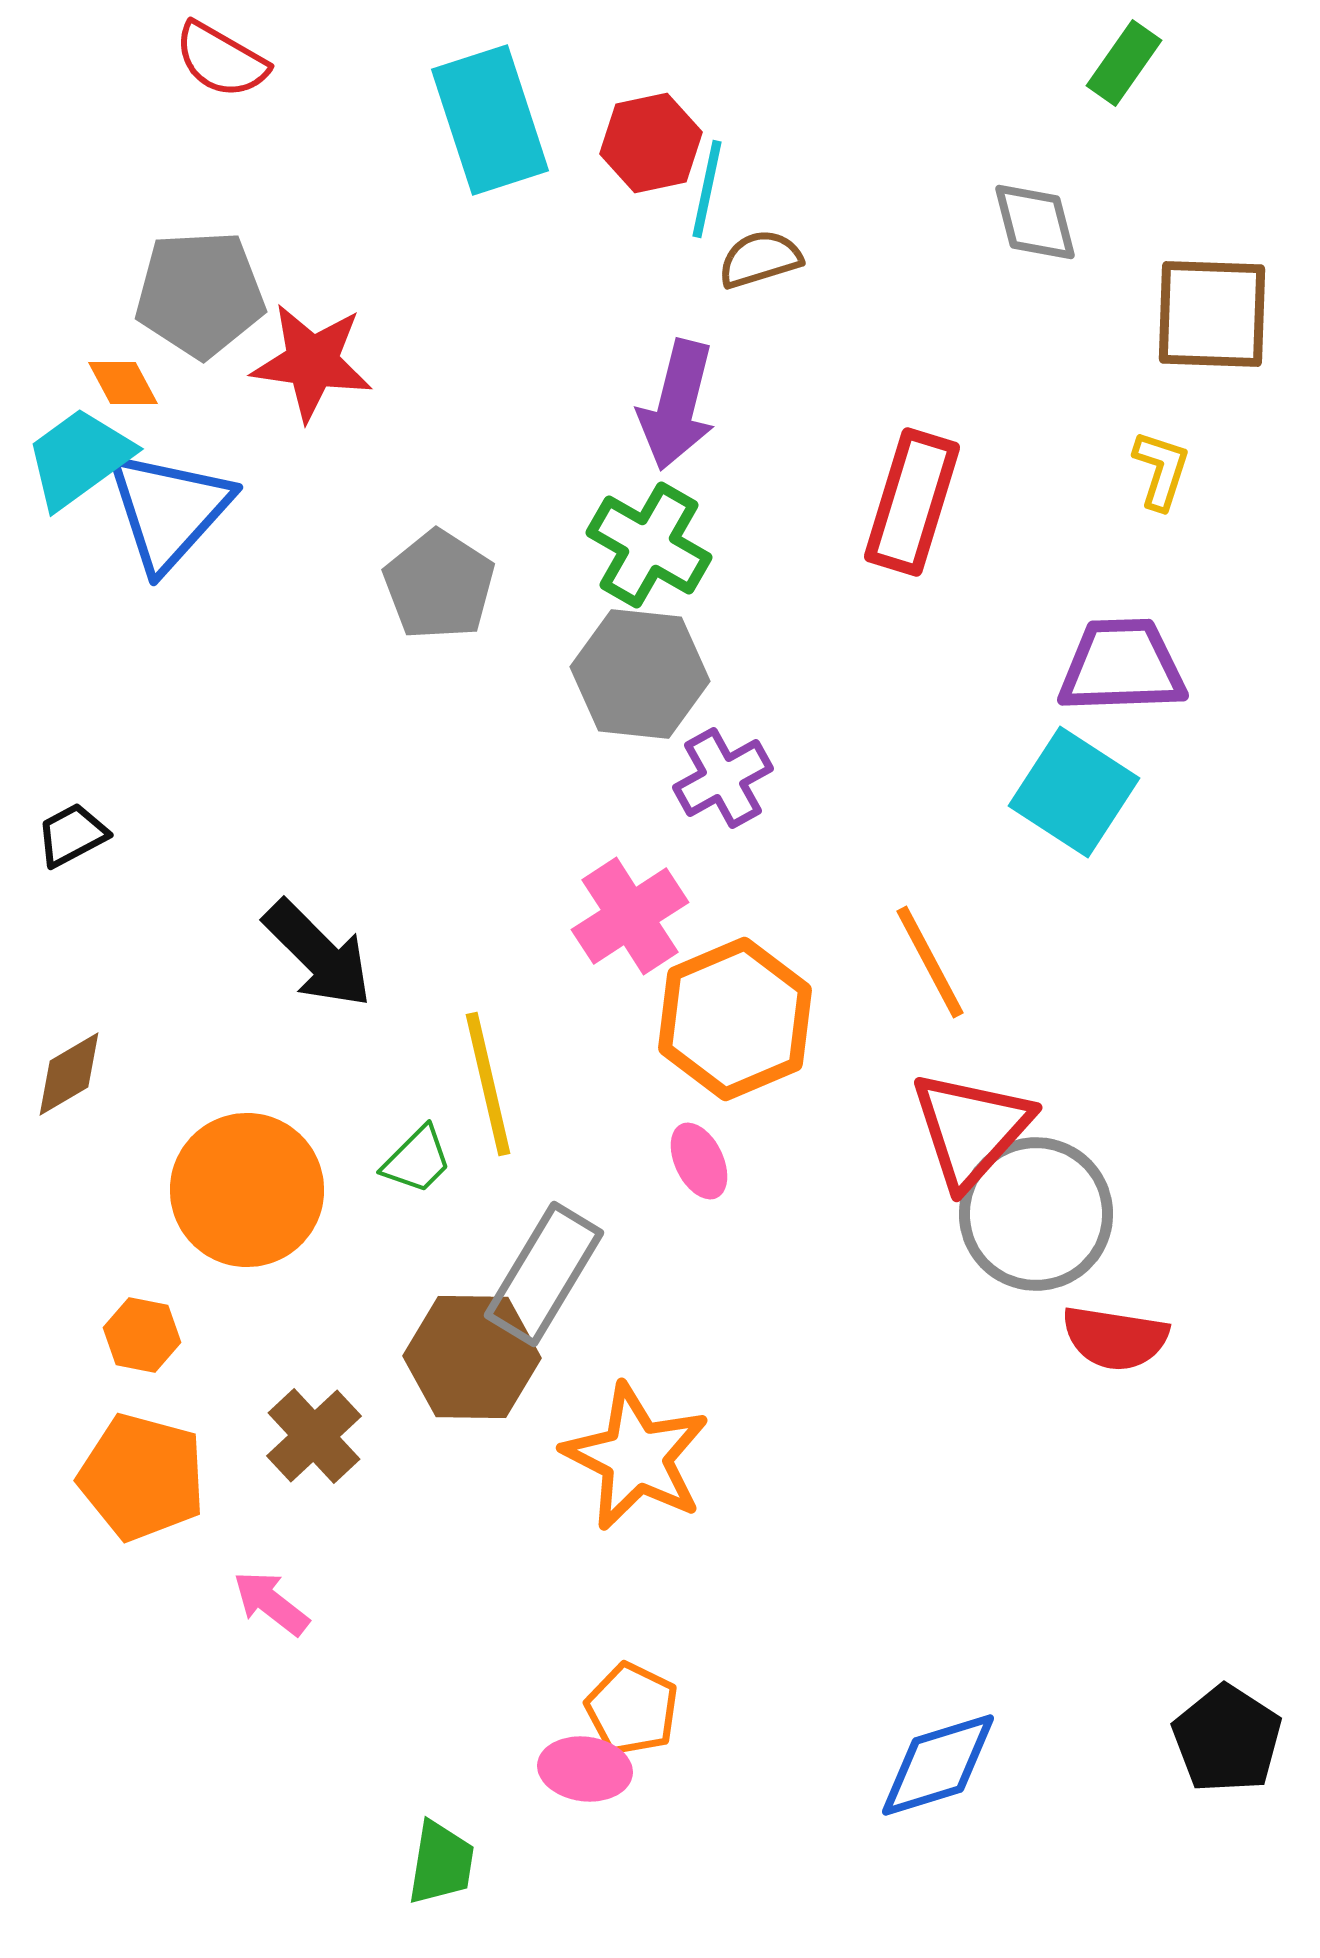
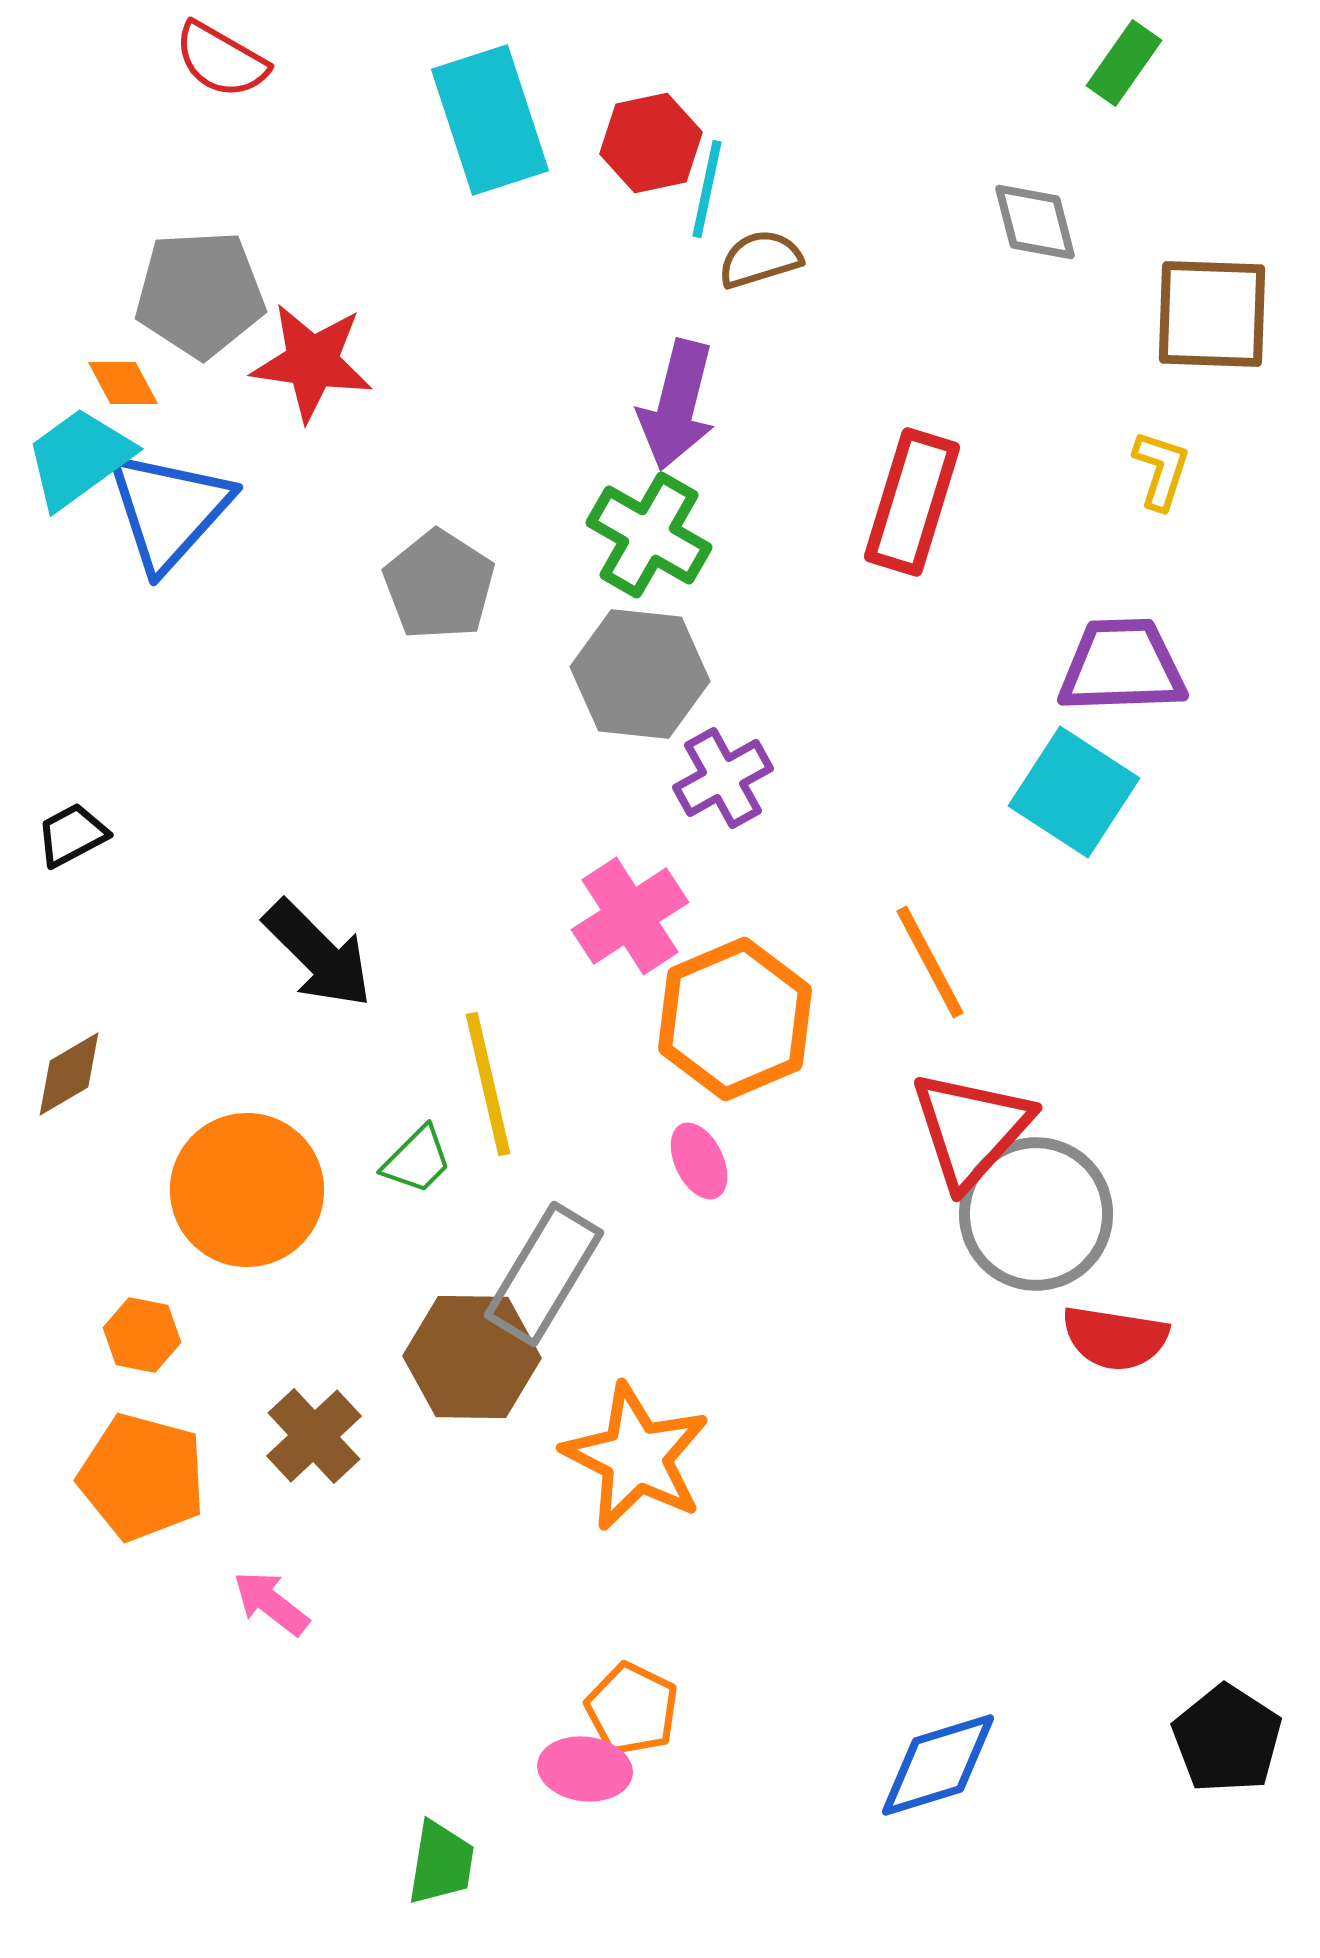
green cross at (649, 545): moved 10 px up
